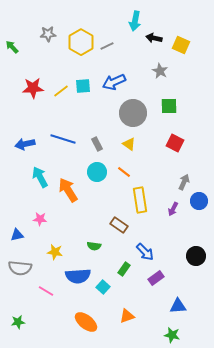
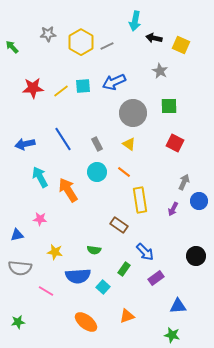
blue line at (63, 139): rotated 40 degrees clockwise
green semicircle at (94, 246): moved 4 px down
